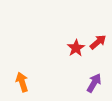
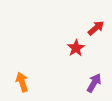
red arrow: moved 2 px left, 14 px up
